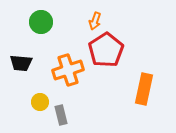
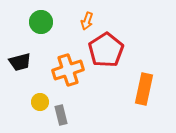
orange arrow: moved 8 px left
black trapezoid: moved 1 px left, 1 px up; rotated 20 degrees counterclockwise
